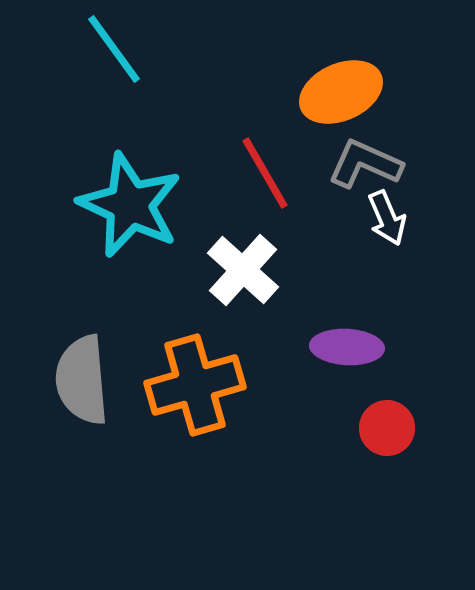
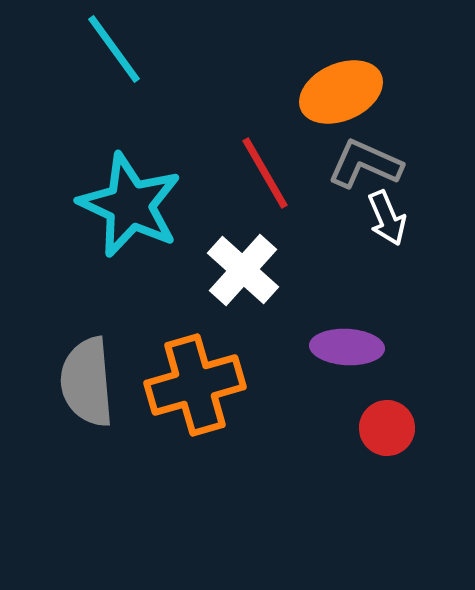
gray semicircle: moved 5 px right, 2 px down
